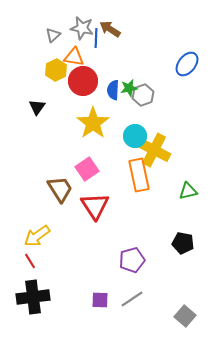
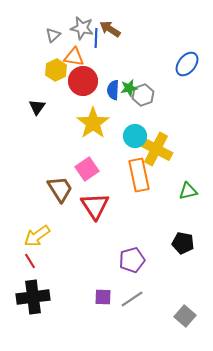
yellow cross: moved 2 px right, 1 px up
purple square: moved 3 px right, 3 px up
